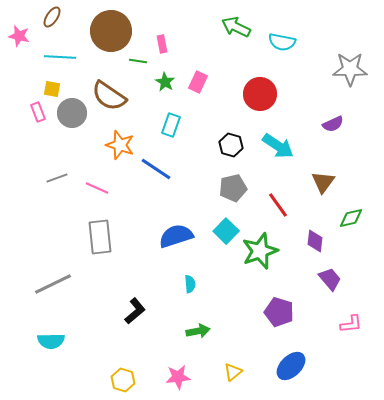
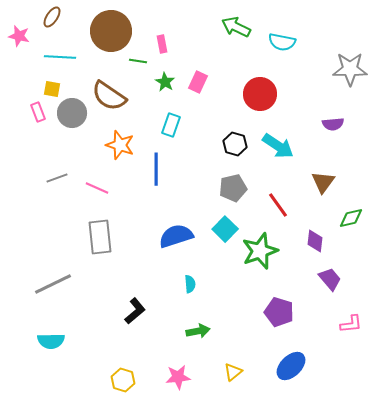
purple semicircle at (333, 124): rotated 20 degrees clockwise
black hexagon at (231, 145): moved 4 px right, 1 px up
blue line at (156, 169): rotated 56 degrees clockwise
cyan square at (226, 231): moved 1 px left, 2 px up
